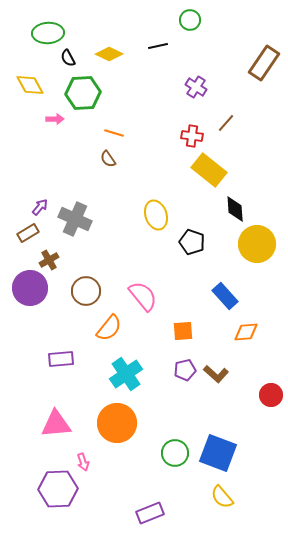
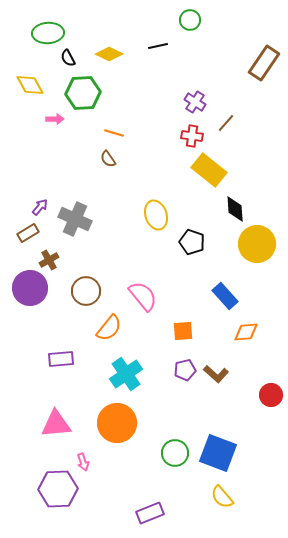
purple cross at (196, 87): moved 1 px left, 15 px down
